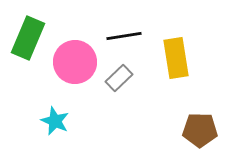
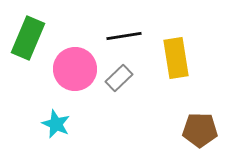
pink circle: moved 7 px down
cyan star: moved 1 px right, 3 px down
